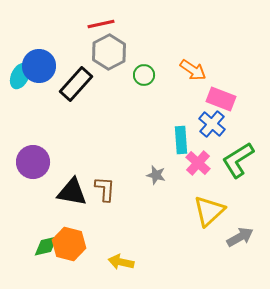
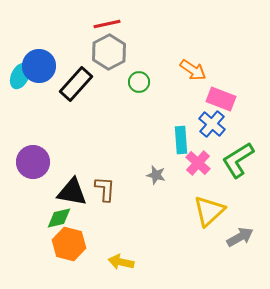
red line: moved 6 px right
green circle: moved 5 px left, 7 px down
green diamond: moved 13 px right, 28 px up
